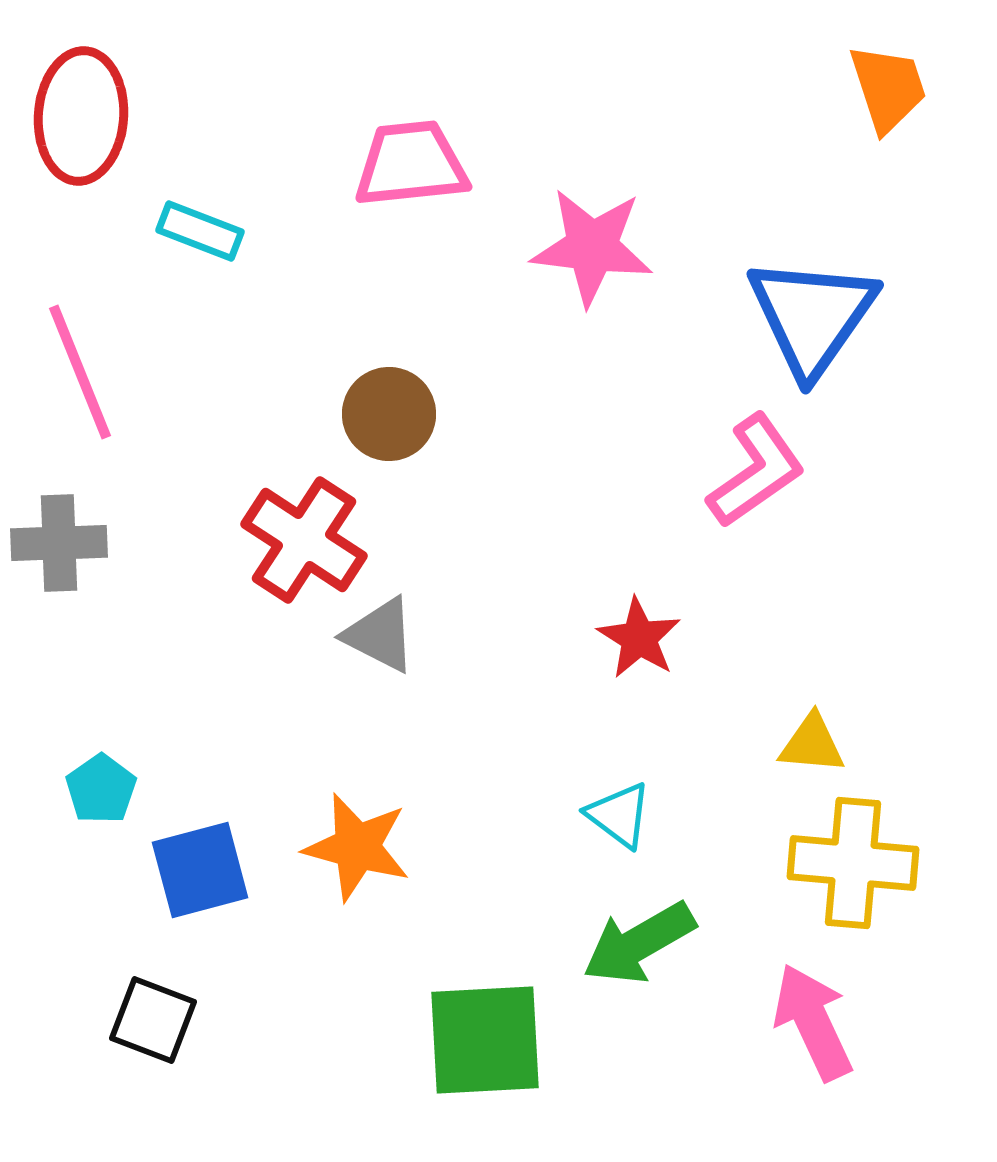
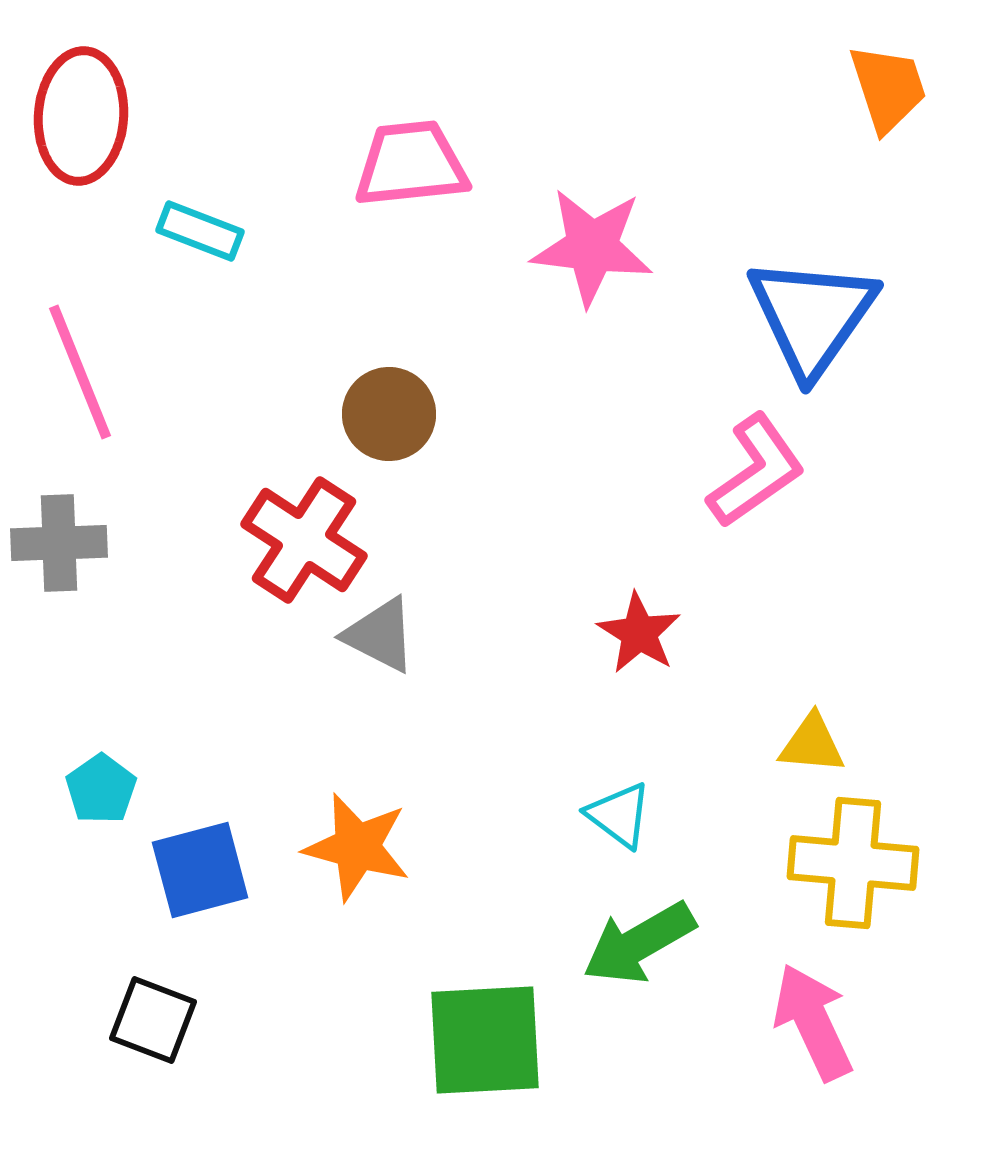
red star: moved 5 px up
